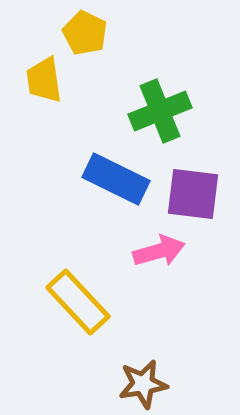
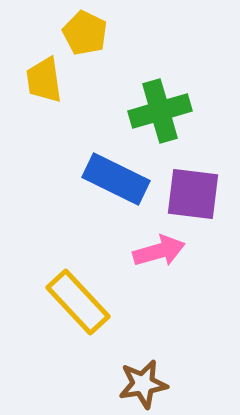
green cross: rotated 6 degrees clockwise
